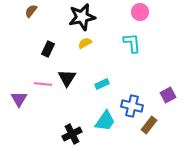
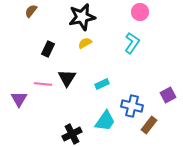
cyan L-shape: rotated 40 degrees clockwise
